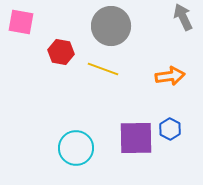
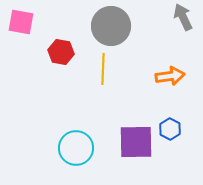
yellow line: rotated 72 degrees clockwise
purple square: moved 4 px down
